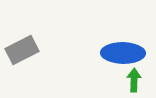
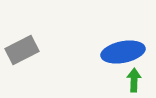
blue ellipse: moved 1 px up; rotated 12 degrees counterclockwise
